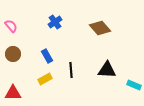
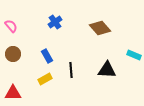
cyan rectangle: moved 30 px up
